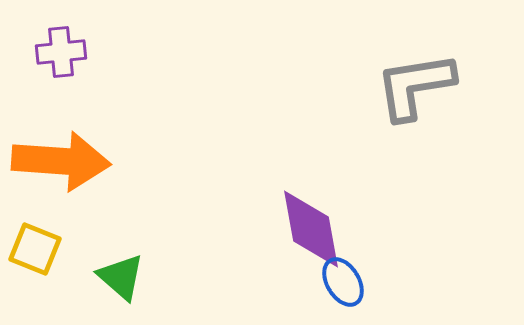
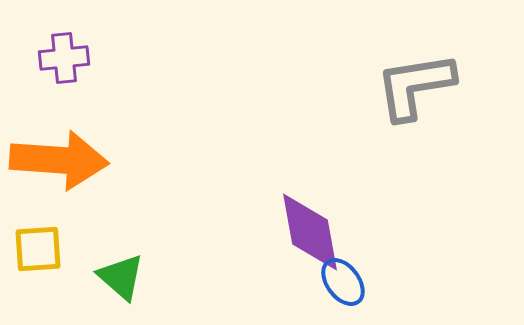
purple cross: moved 3 px right, 6 px down
orange arrow: moved 2 px left, 1 px up
purple diamond: moved 1 px left, 3 px down
yellow square: moved 3 px right; rotated 26 degrees counterclockwise
blue ellipse: rotated 6 degrees counterclockwise
